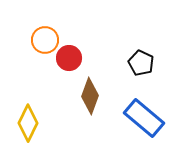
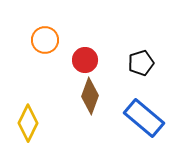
red circle: moved 16 px right, 2 px down
black pentagon: rotated 30 degrees clockwise
